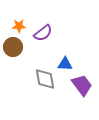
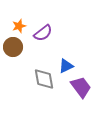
orange star: rotated 16 degrees counterclockwise
blue triangle: moved 1 px right, 2 px down; rotated 28 degrees counterclockwise
gray diamond: moved 1 px left
purple trapezoid: moved 1 px left, 2 px down
